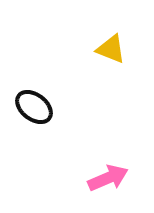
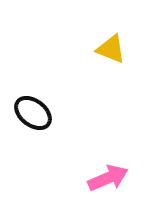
black ellipse: moved 1 px left, 6 px down
